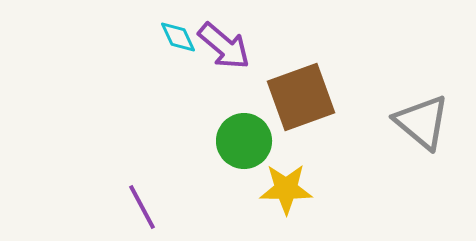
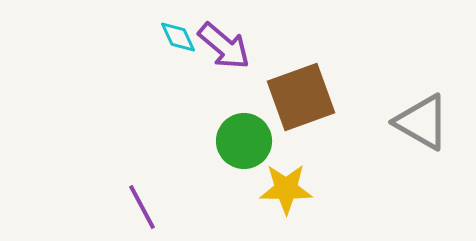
gray triangle: rotated 10 degrees counterclockwise
